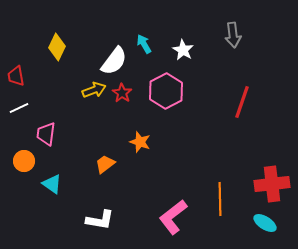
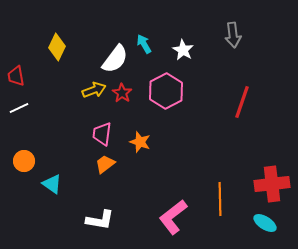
white semicircle: moved 1 px right, 2 px up
pink trapezoid: moved 56 px right
